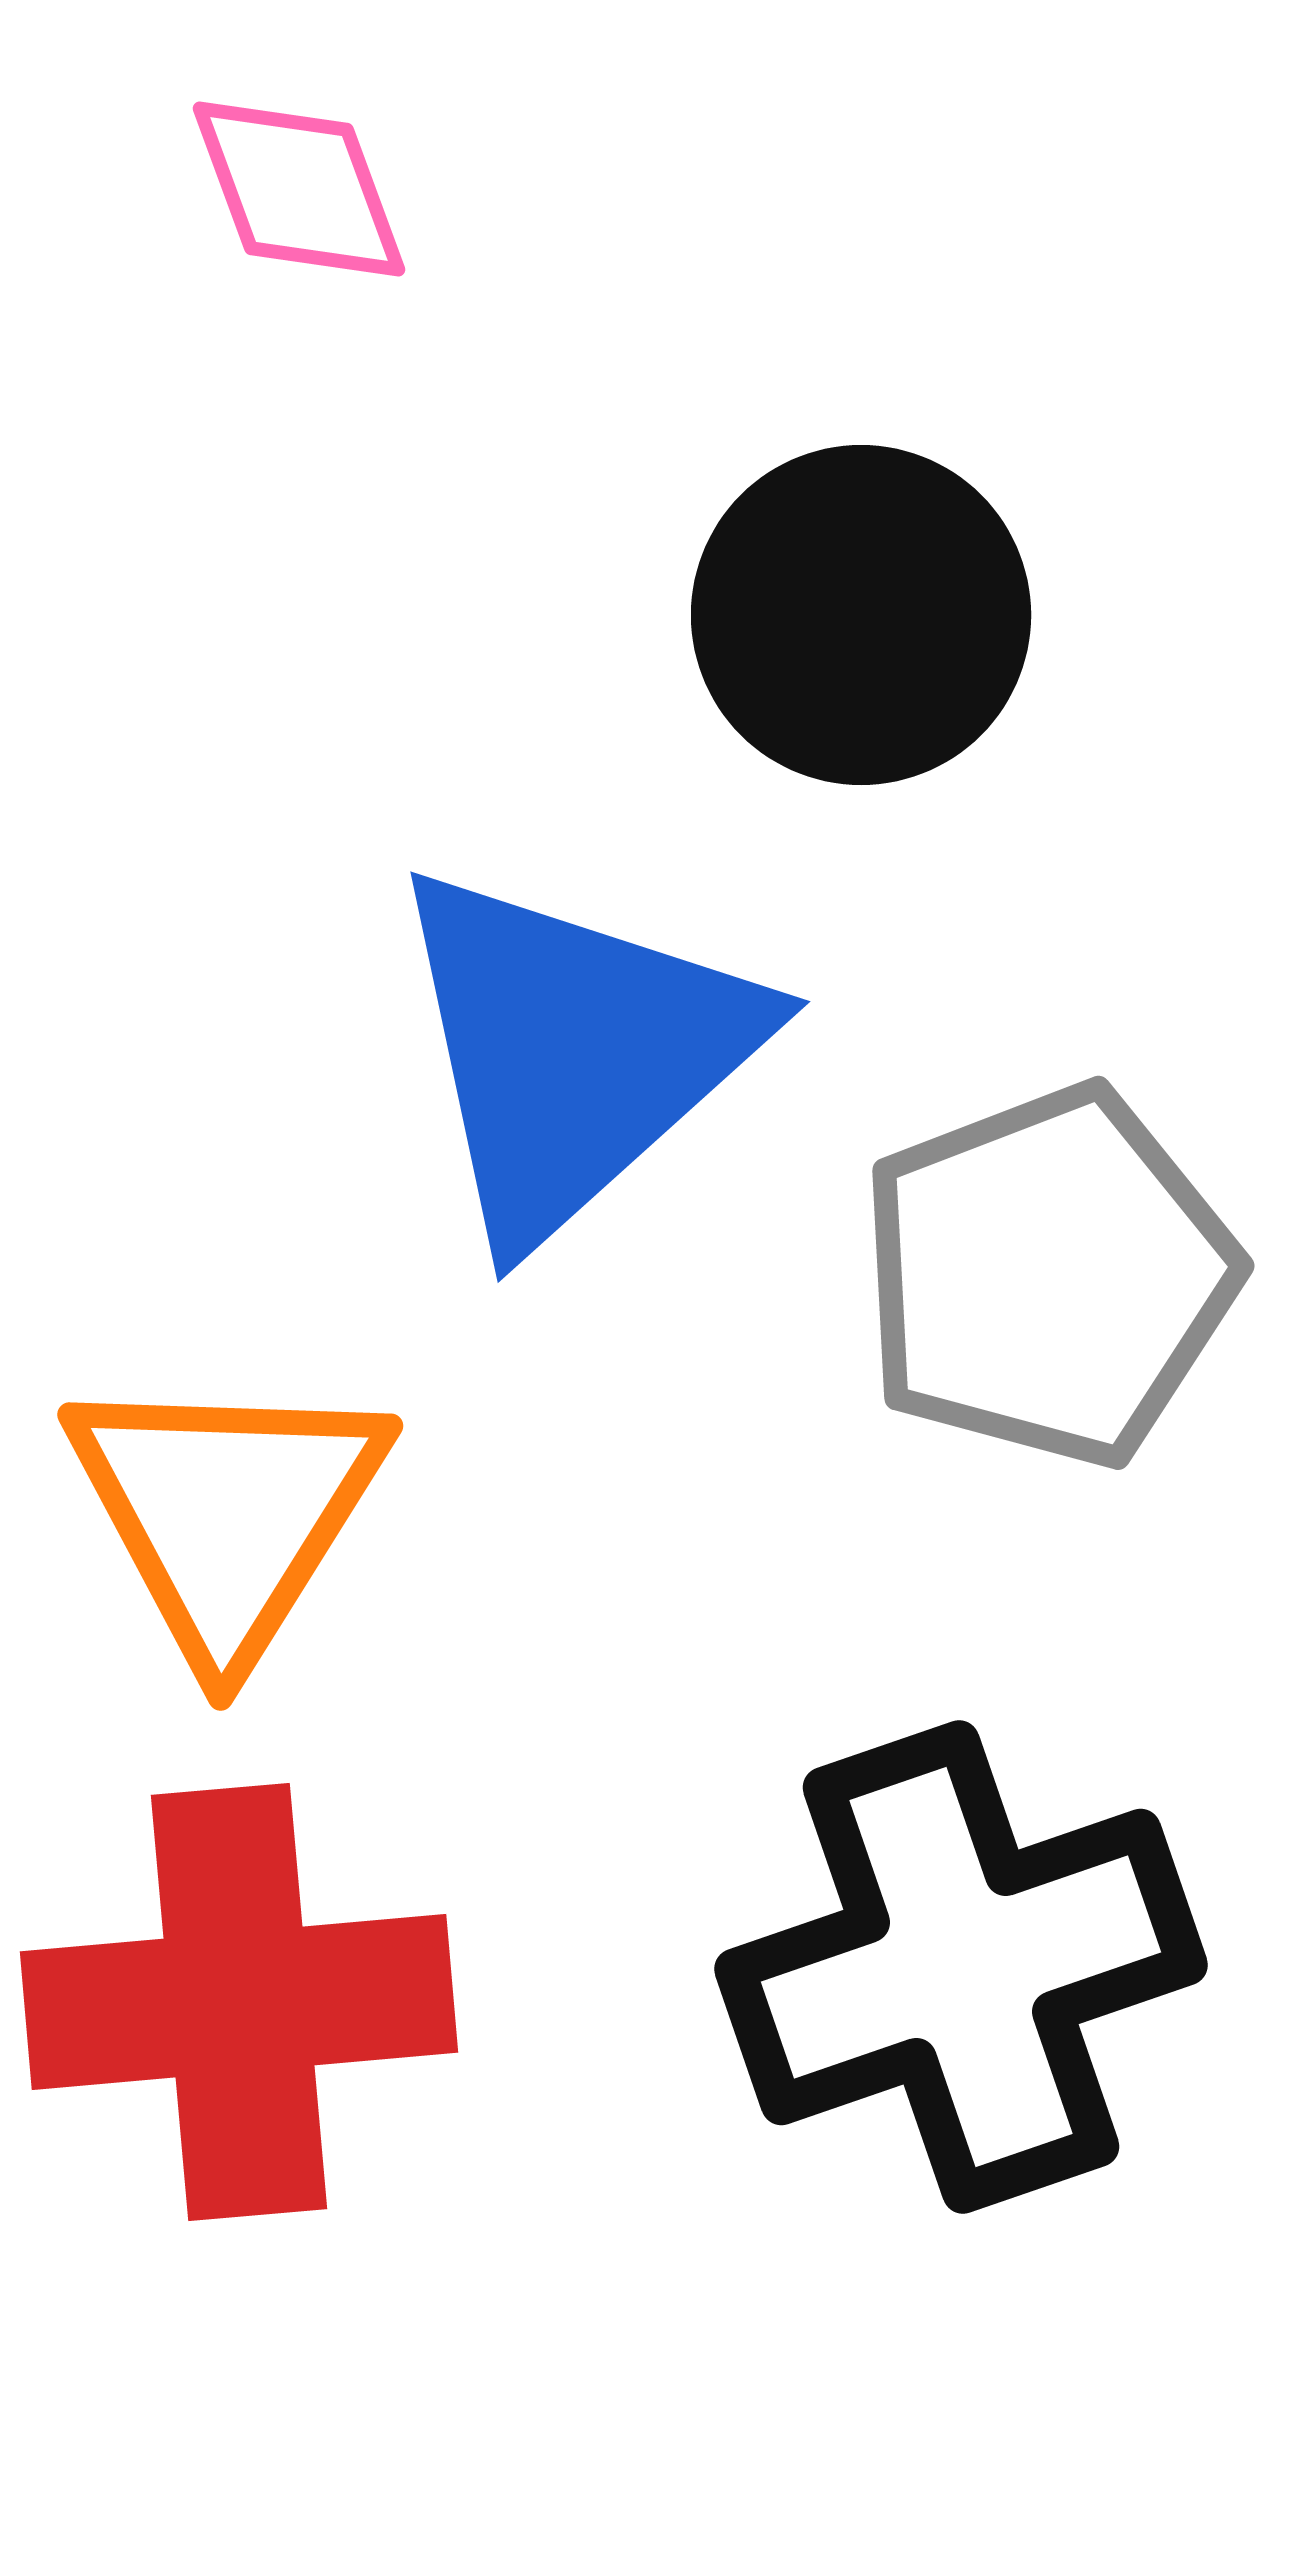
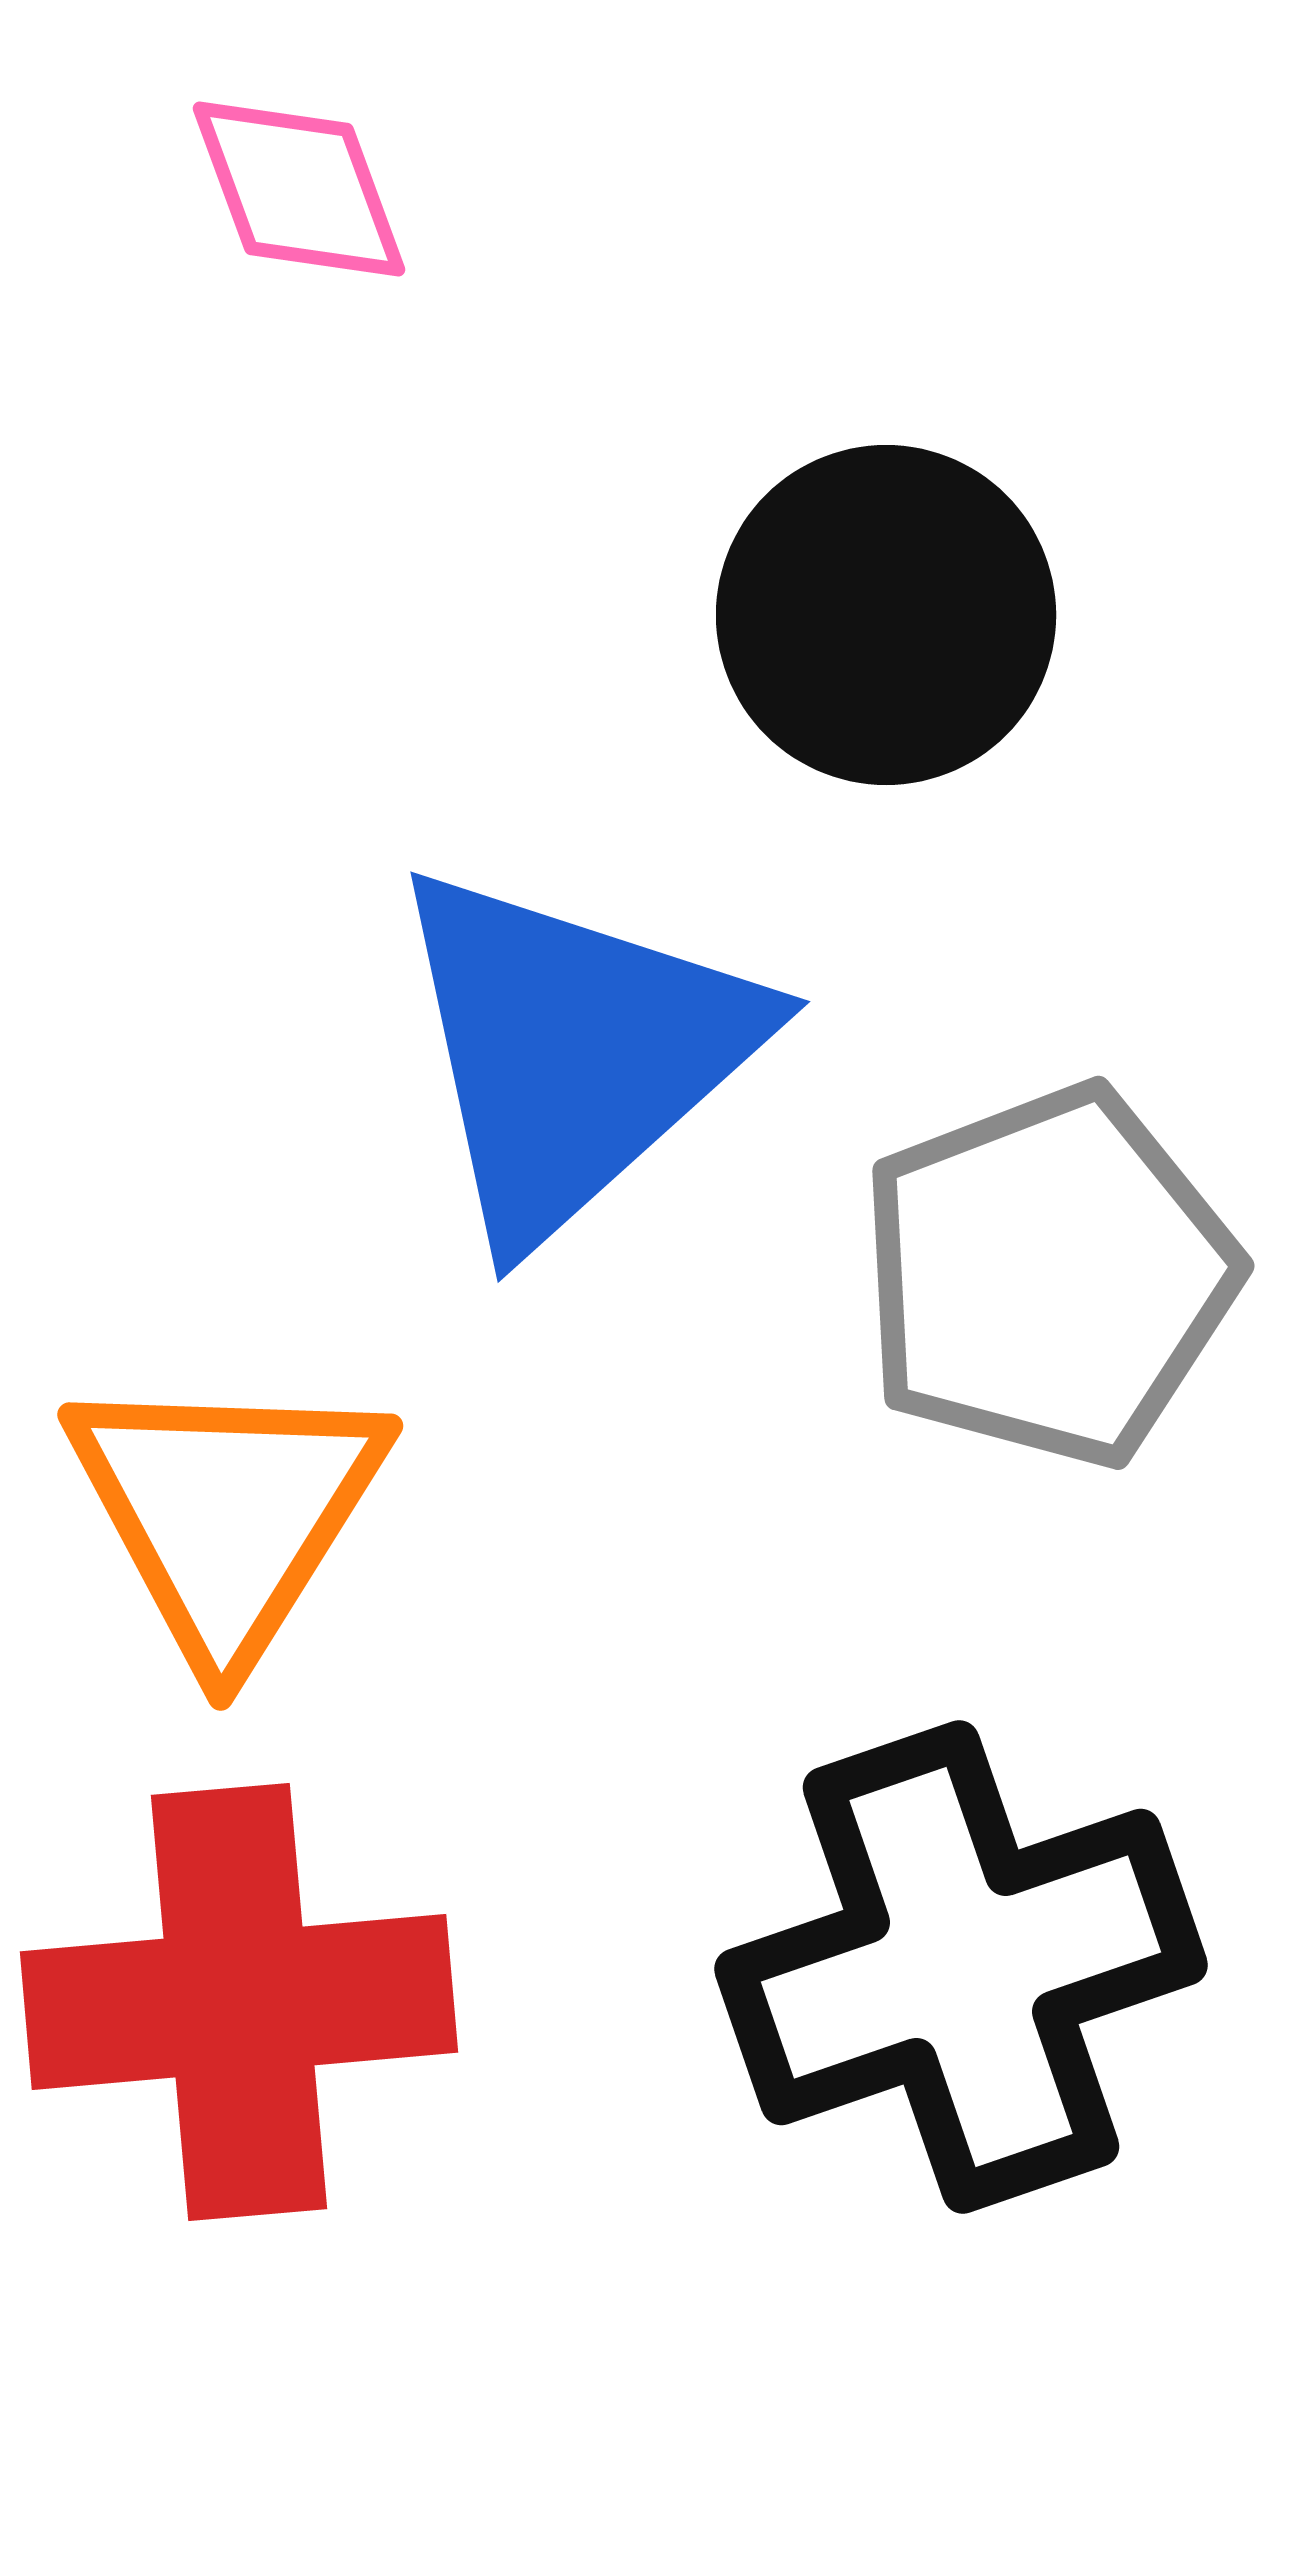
black circle: moved 25 px right
